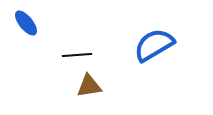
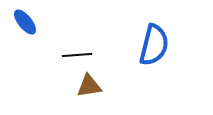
blue ellipse: moved 1 px left, 1 px up
blue semicircle: rotated 135 degrees clockwise
